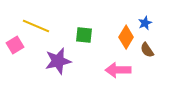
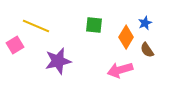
green square: moved 10 px right, 10 px up
pink arrow: moved 2 px right; rotated 15 degrees counterclockwise
